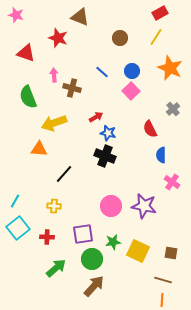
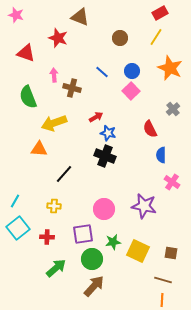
pink circle: moved 7 px left, 3 px down
